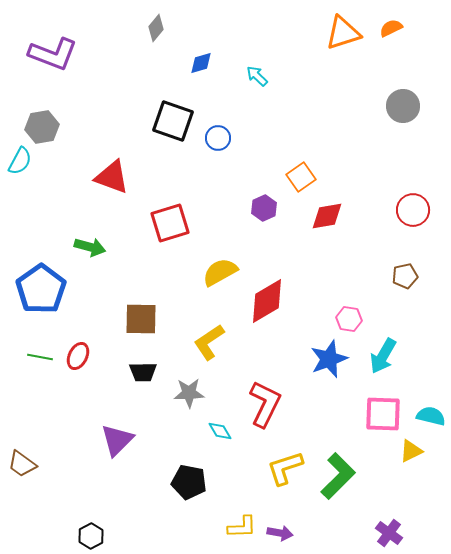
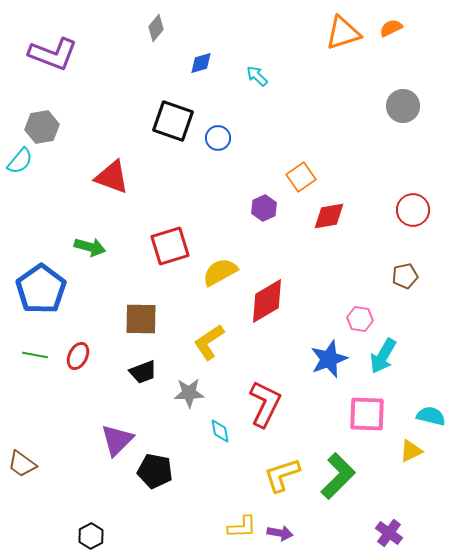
cyan semicircle at (20, 161): rotated 12 degrees clockwise
red diamond at (327, 216): moved 2 px right
red square at (170, 223): moved 23 px down
pink hexagon at (349, 319): moved 11 px right
green line at (40, 357): moved 5 px left, 2 px up
black trapezoid at (143, 372): rotated 20 degrees counterclockwise
pink square at (383, 414): moved 16 px left
cyan diamond at (220, 431): rotated 20 degrees clockwise
yellow L-shape at (285, 468): moved 3 px left, 7 px down
black pentagon at (189, 482): moved 34 px left, 11 px up
